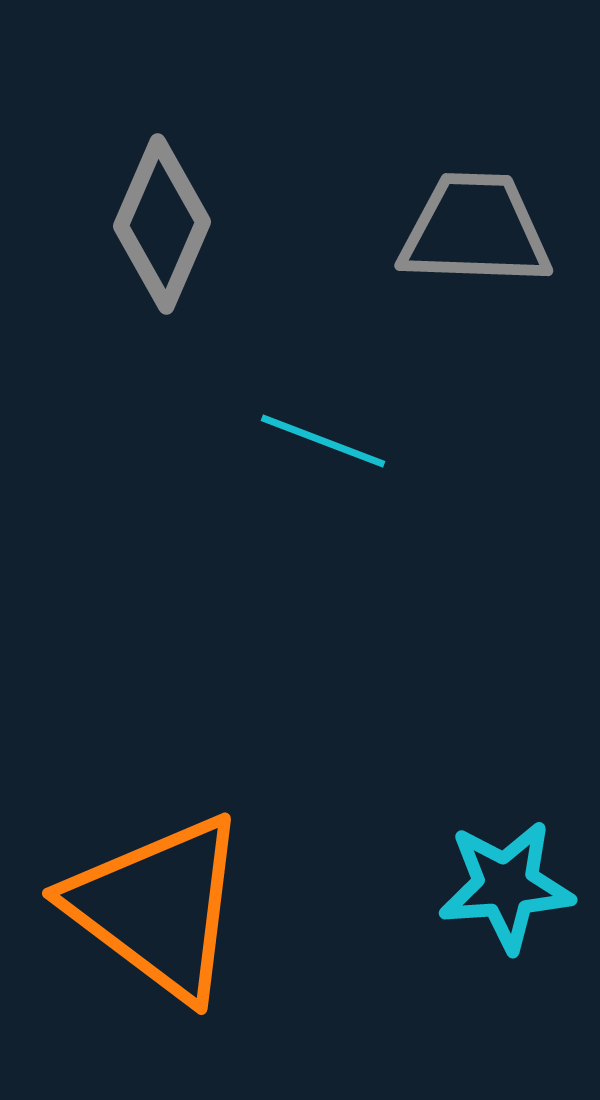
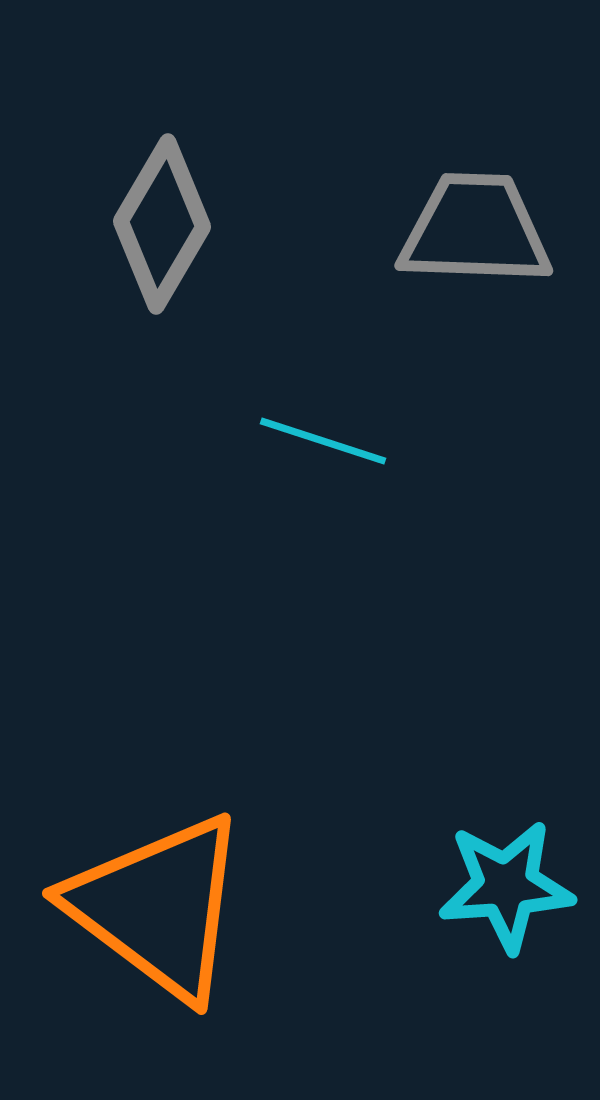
gray diamond: rotated 7 degrees clockwise
cyan line: rotated 3 degrees counterclockwise
